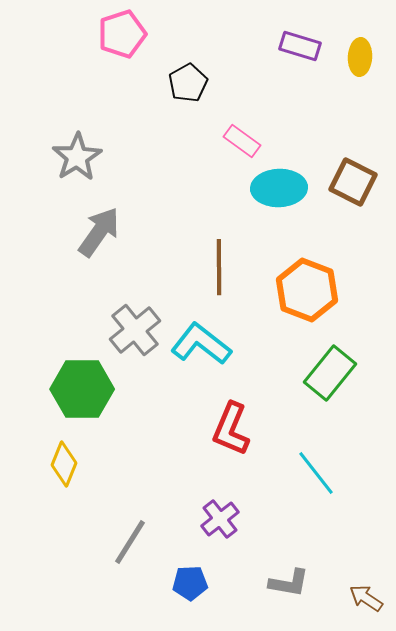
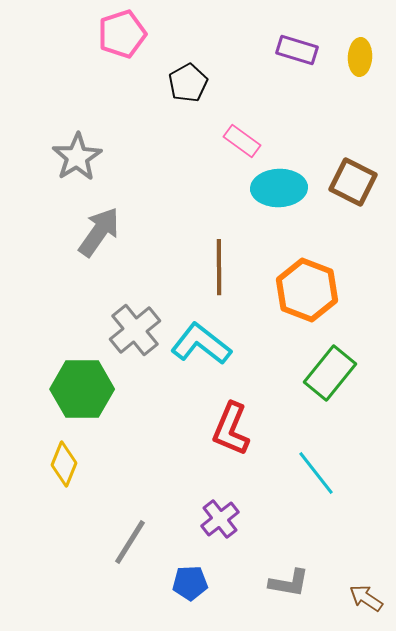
purple rectangle: moved 3 px left, 4 px down
